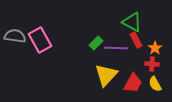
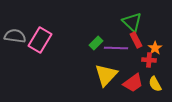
green triangle: rotated 15 degrees clockwise
pink rectangle: rotated 60 degrees clockwise
red cross: moved 3 px left, 4 px up
red trapezoid: rotated 25 degrees clockwise
